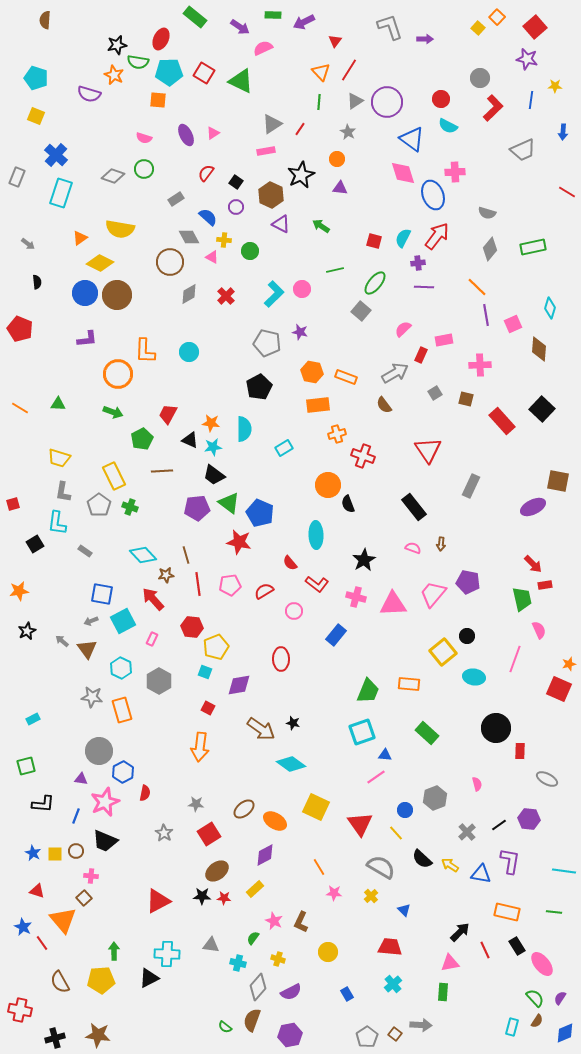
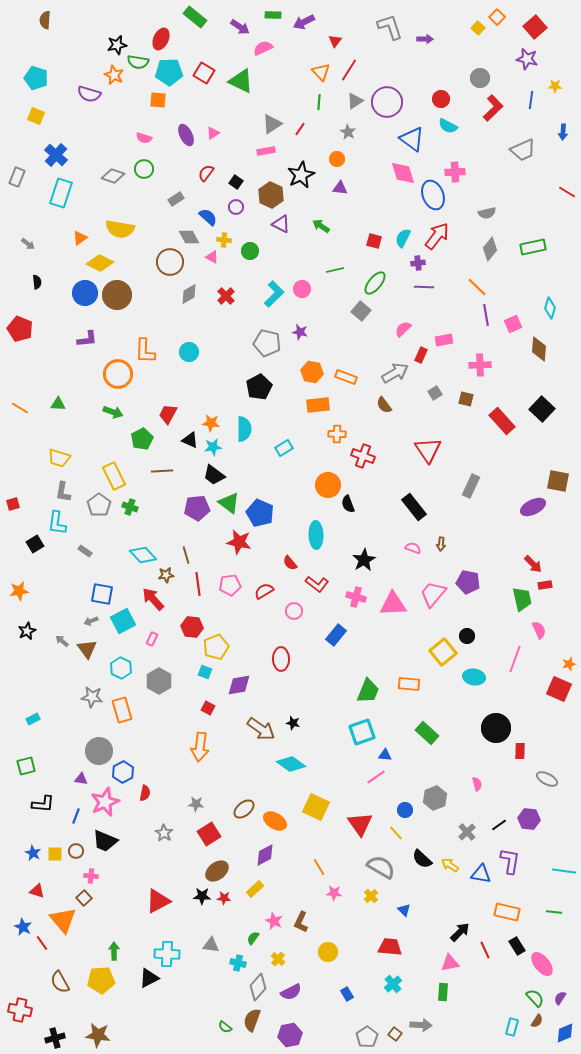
gray semicircle at (487, 213): rotated 30 degrees counterclockwise
orange cross at (337, 434): rotated 18 degrees clockwise
yellow cross at (278, 959): rotated 24 degrees clockwise
